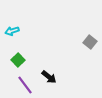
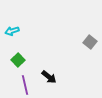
purple line: rotated 24 degrees clockwise
